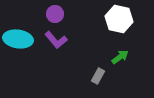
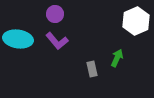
white hexagon: moved 17 px right, 2 px down; rotated 24 degrees clockwise
purple L-shape: moved 1 px right, 1 px down
green arrow: moved 3 px left, 1 px down; rotated 30 degrees counterclockwise
gray rectangle: moved 6 px left, 7 px up; rotated 42 degrees counterclockwise
